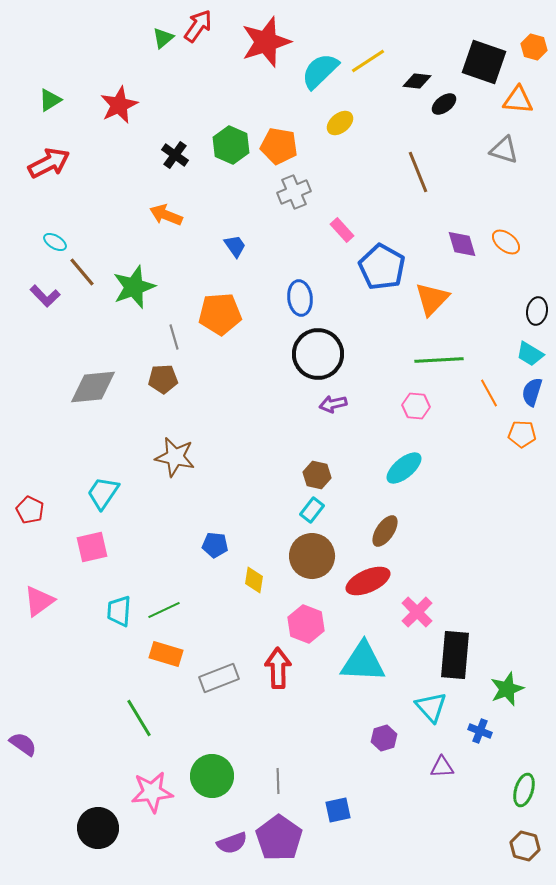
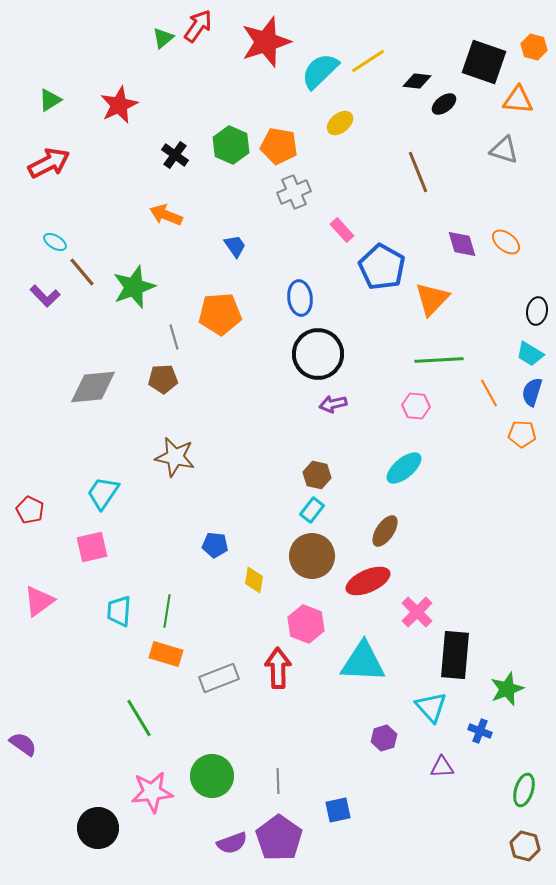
green line at (164, 610): moved 3 px right, 1 px down; rotated 56 degrees counterclockwise
